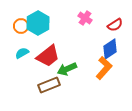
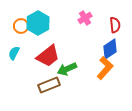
pink cross: rotated 24 degrees clockwise
red semicircle: rotated 63 degrees counterclockwise
cyan semicircle: moved 8 px left; rotated 32 degrees counterclockwise
orange L-shape: moved 1 px right
